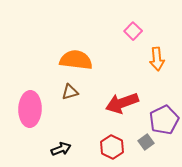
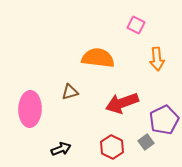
pink square: moved 3 px right, 6 px up; rotated 18 degrees counterclockwise
orange semicircle: moved 22 px right, 2 px up
